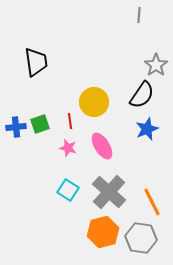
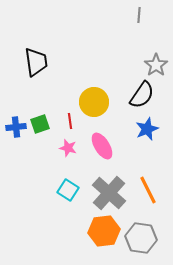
gray cross: moved 1 px down
orange line: moved 4 px left, 12 px up
orange hexagon: moved 1 px right, 1 px up; rotated 8 degrees clockwise
